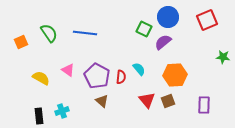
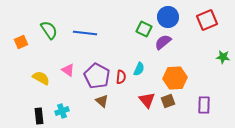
green semicircle: moved 3 px up
cyan semicircle: rotated 64 degrees clockwise
orange hexagon: moved 3 px down
